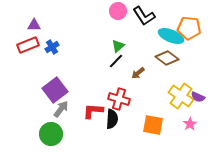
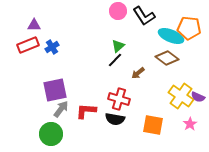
black line: moved 1 px left, 1 px up
purple square: rotated 25 degrees clockwise
red L-shape: moved 7 px left
black semicircle: moved 3 px right; rotated 96 degrees clockwise
